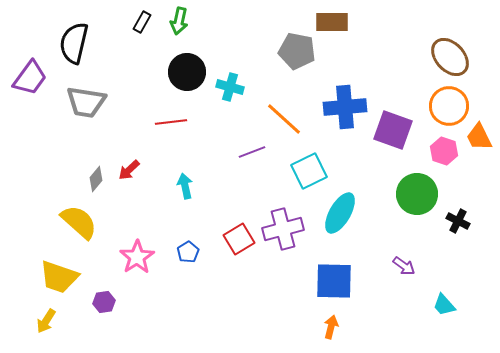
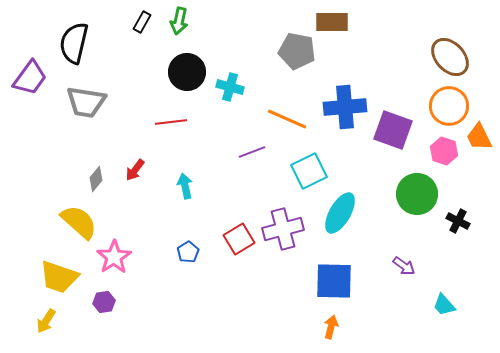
orange line: moved 3 px right; rotated 18 degrees counterclockwise
red arrow: moved 6 px right; rotated 10 degrees counterclockwise
pink star: moved 23 px left
